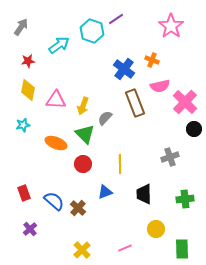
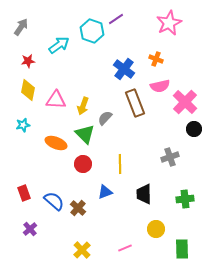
pink star: moved 2 px left, 3 px up; rotated 10 degrees clockwise
orange cross: moved 4 px right, 1 px up
